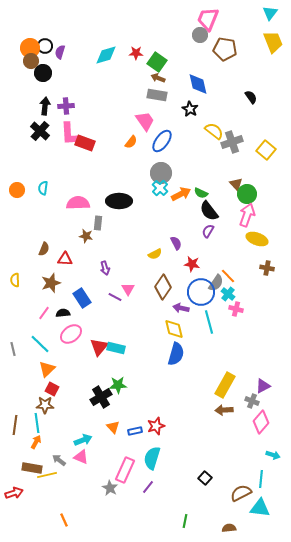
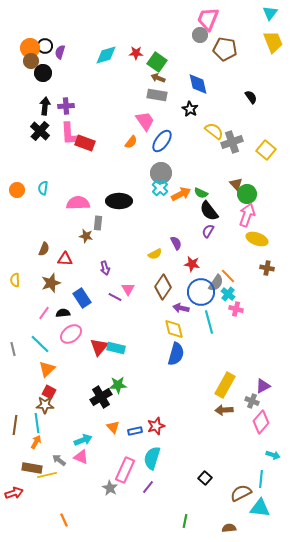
red square at (52, 389): moved 3 px left, 3 px down
